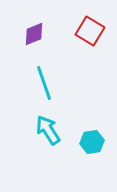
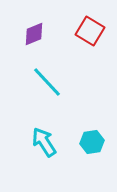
cyan line: moved 3 px right, 1 px up; rotated 24 degrees counterclockwise
cyan arrow: moved 4 px left, 12 px down
